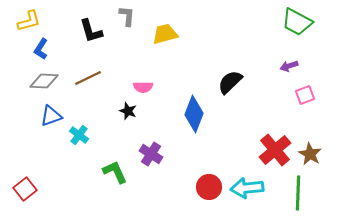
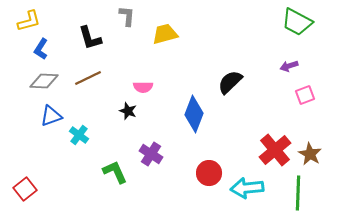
black L-shape: moved 1 px left, 7 px down
red circle: moved 14 px up
